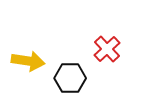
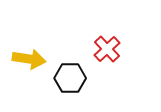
yellow arrow: moved 1 px right, 2 px up
